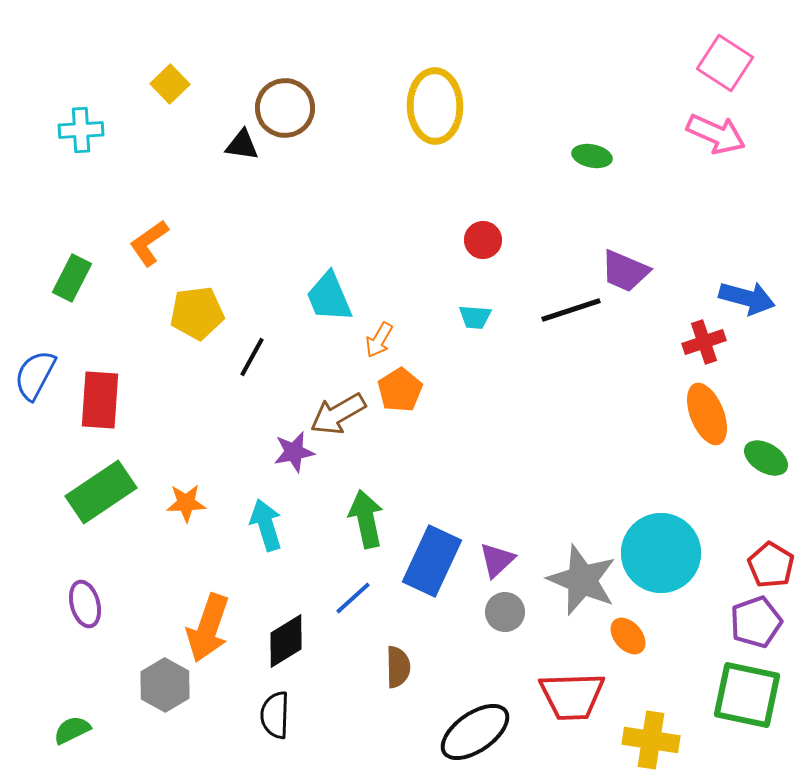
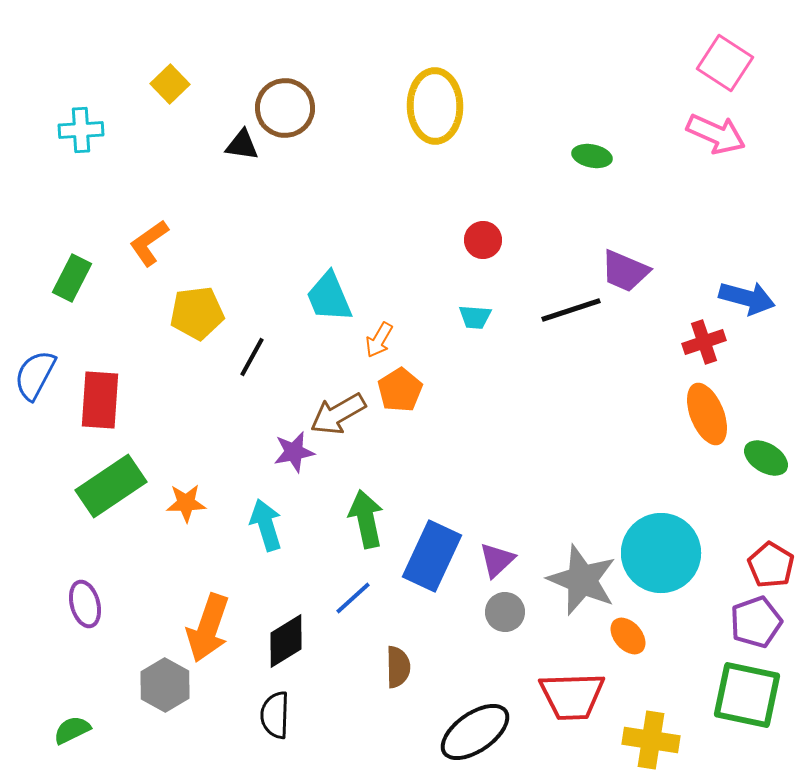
green rectangle at (101, 492): moved 10 px right, 6 px up
blue rectangle at (432, 561): moved 5 px up
